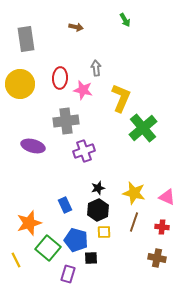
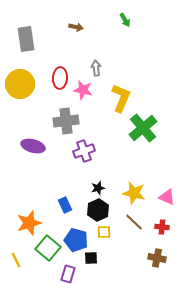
brown line: rotated 66 degrees counterclockwise
